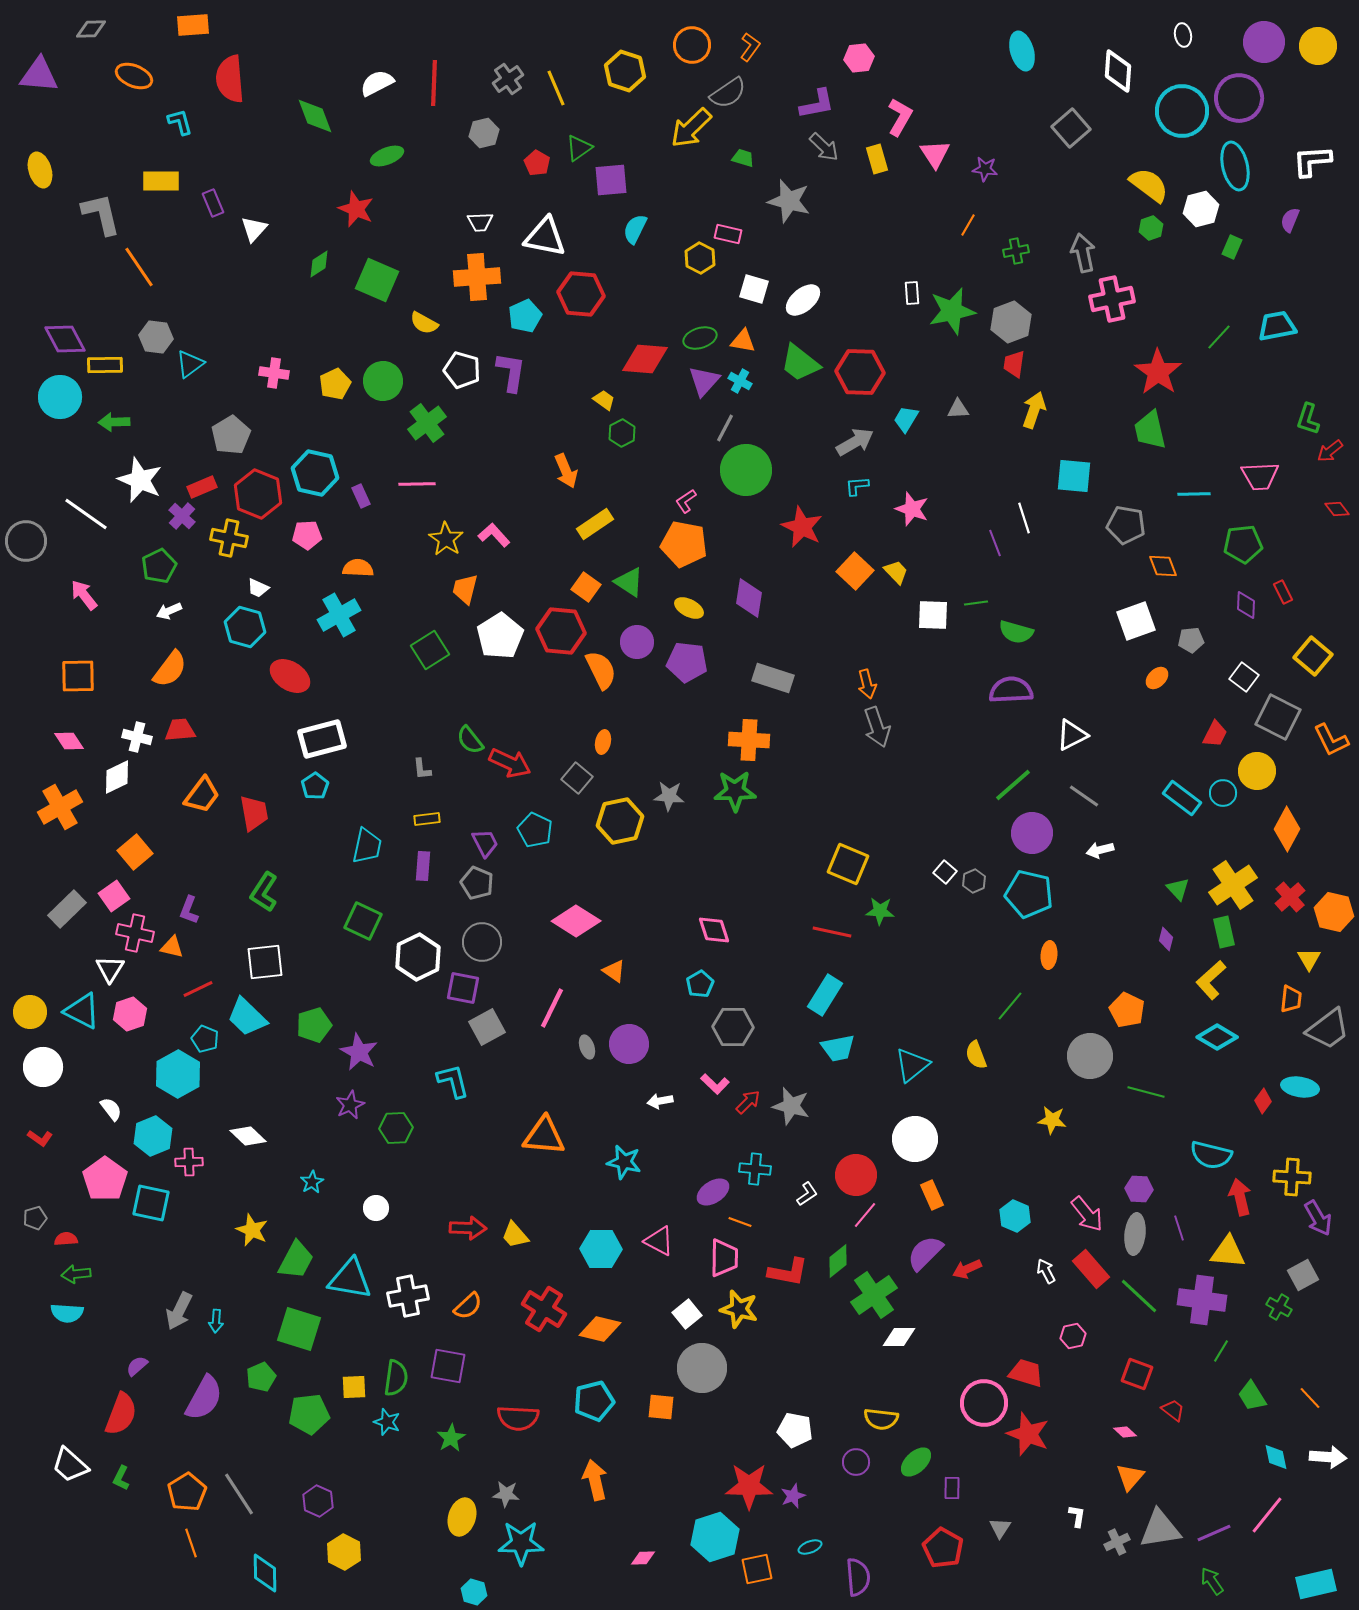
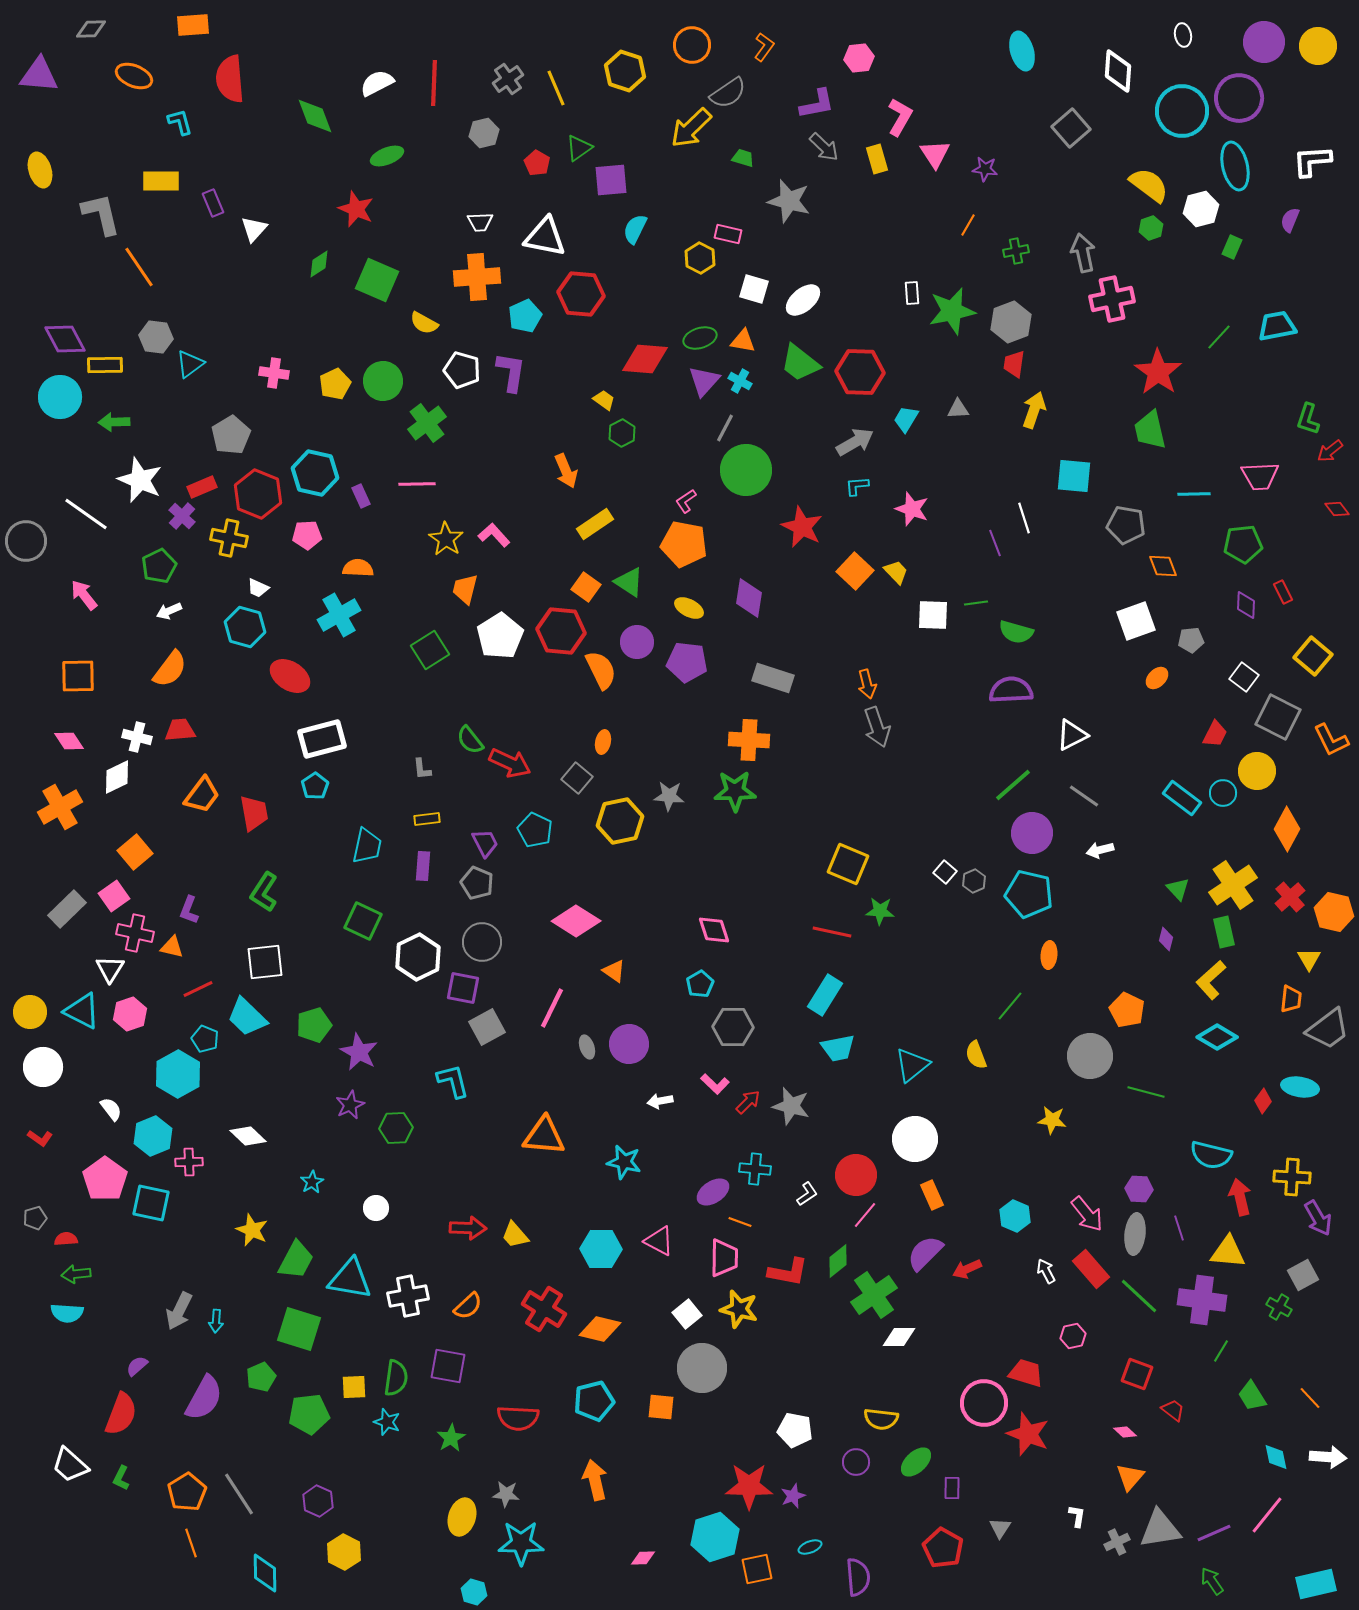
orange L-shape at (750, 47): moved 14 px right
